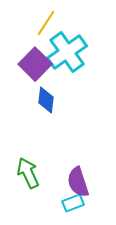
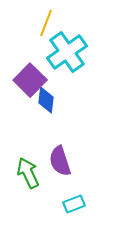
yellow line: rotated 12 degrees counterclockwise
purple square: moved 5 px left, 16 px down
purple semicircle: moved 18 px left, 21 px up
cyan rectangle: moved 1 px right, 1 px down
